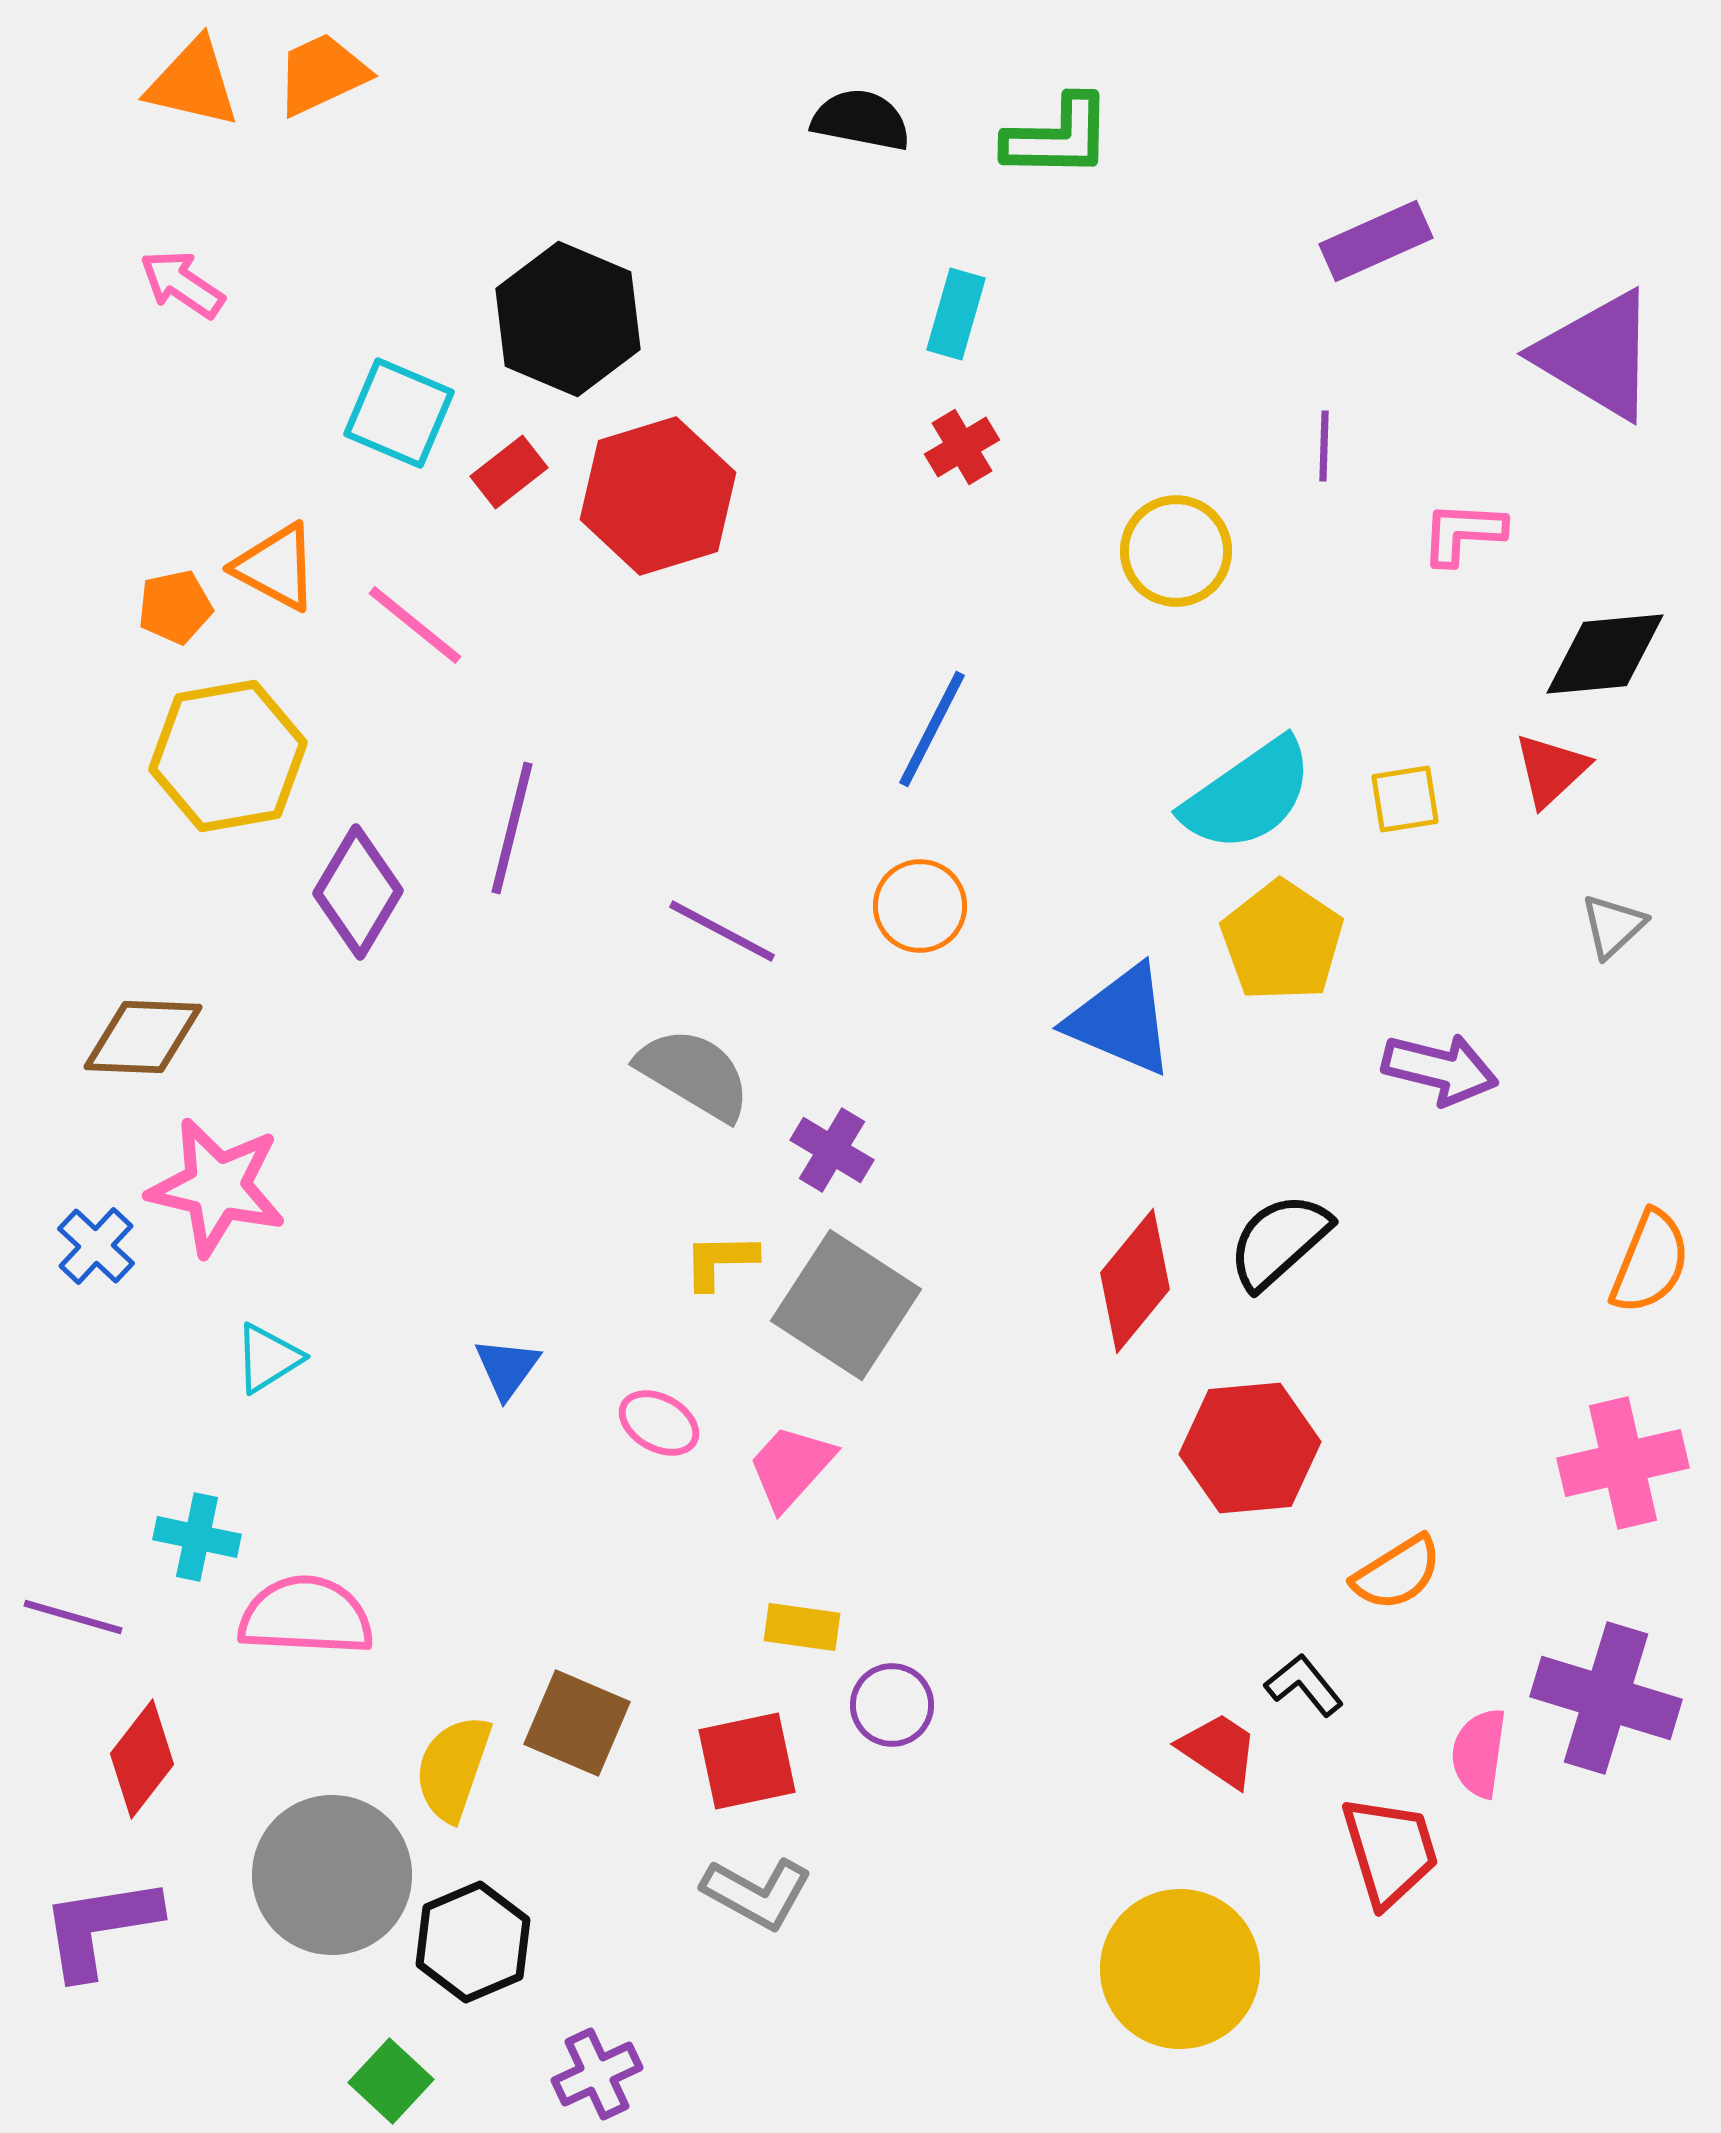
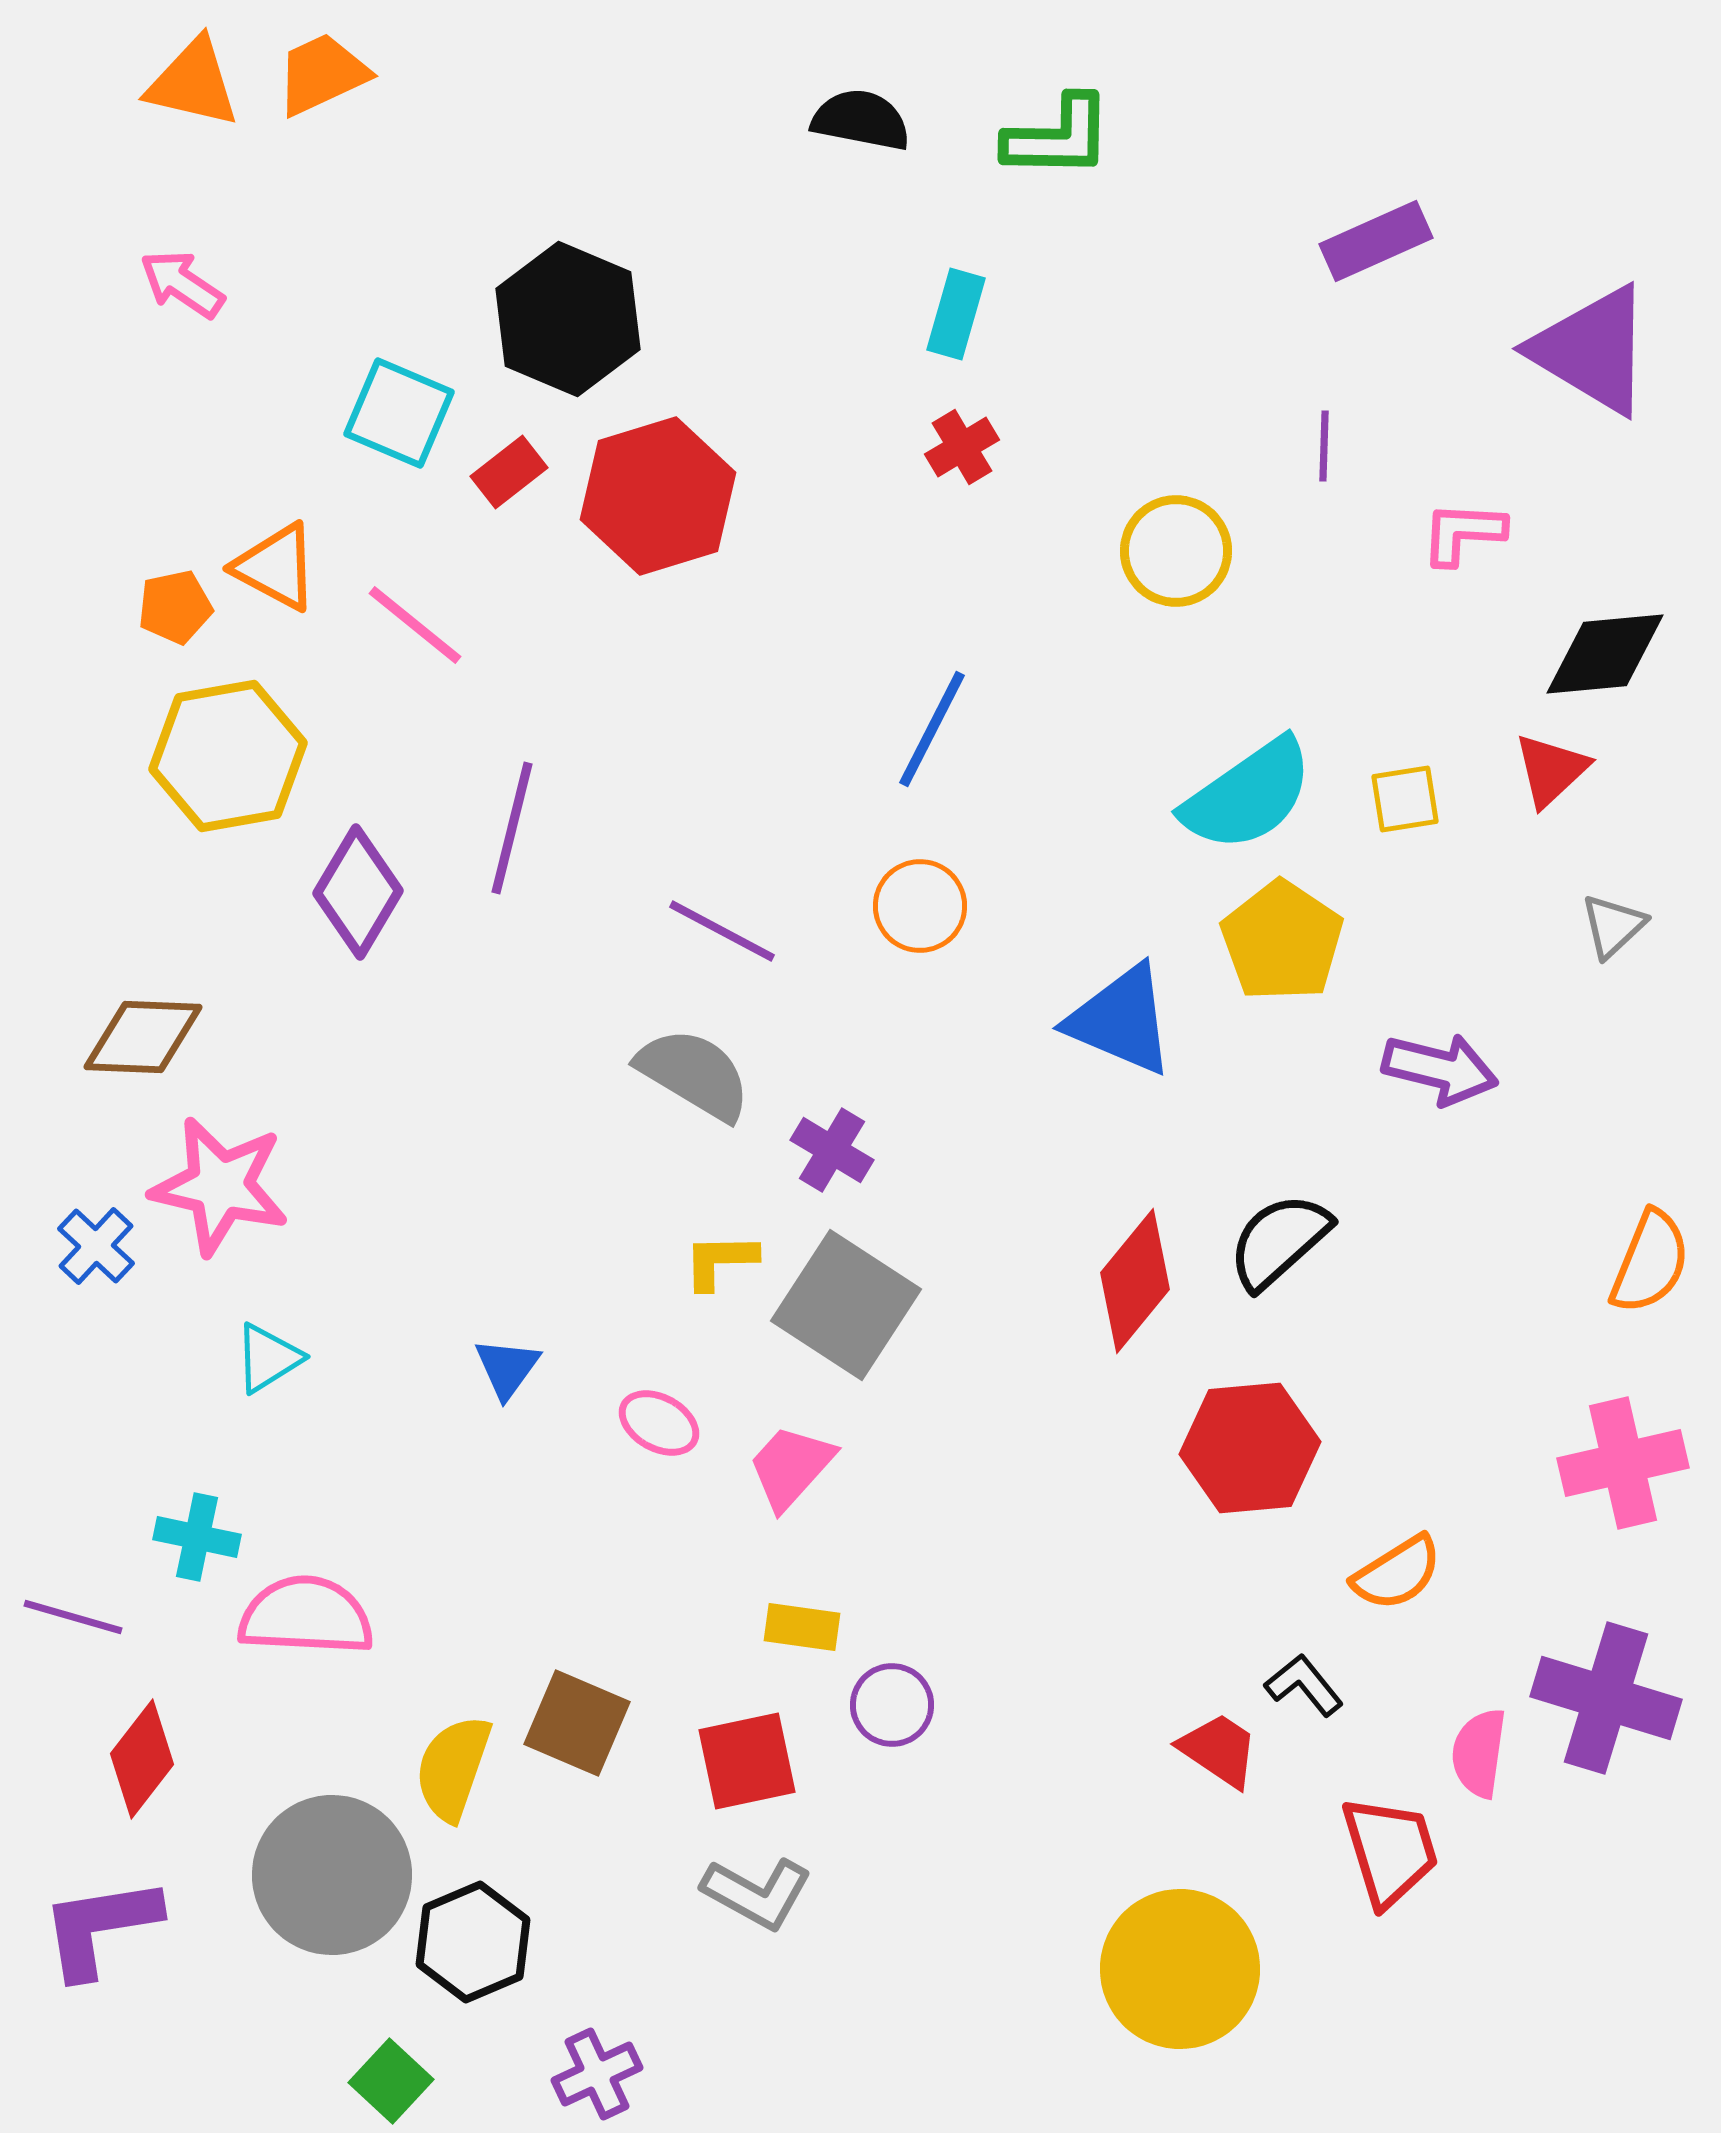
purple triangle at (1597, 355): moved 5 px left, 5 px up
pink star at (217, 1187): moved 3 px right, 1 px up
